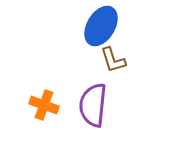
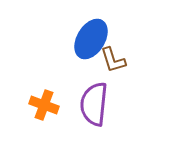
blue ellipse: moved 10 px left, 13 px down
purple semicircle: moved 1 px right, 1 px up
